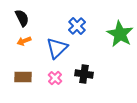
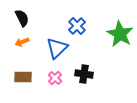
orange arrow: moved 2 px left, 1 px down
